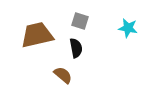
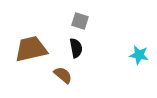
cyan star: moved 11 px right, 27 px down
brown trapezoid: moved 6 px left, 14 px down
